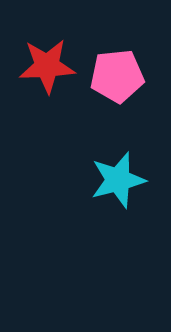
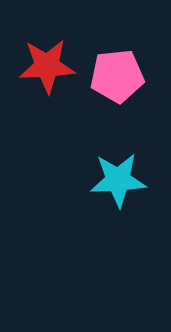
cyan star: rotated 12 degrees clockwise
